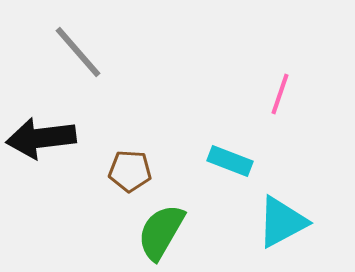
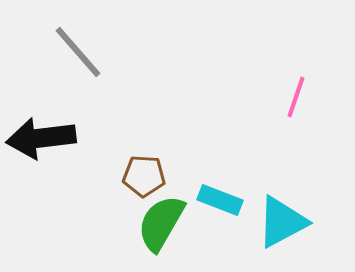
pink line: moved 16 px right, 3 px down
cyan rectangle: moved 10 px left, 39 px down
brown pentagon: moved 14 px right, 5 px down
green semicircle: moved 9 px up
